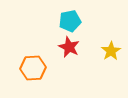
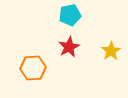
cyan pentagon: moved 6 px up
red star: rotated 20 degrees clockwise
